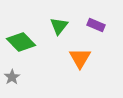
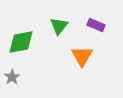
green diamond: rotated 56 degrees counterclockwise
orange triangle: moved 2 px right, 2 px up
